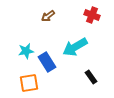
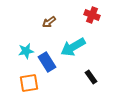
brown arrow: moved 1 px right, 6 px down
cyan arrow: moved 2 px left
